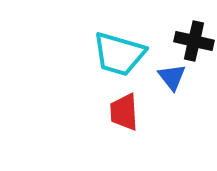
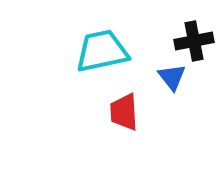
black cross: rotated 24 degrees counterclockwise
cyan trapezoid: moved 17 px left, 3 px up; rotated 152 degrees clockwise
